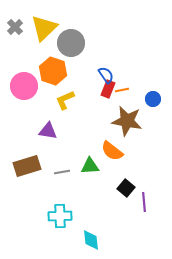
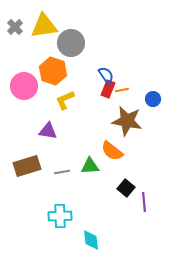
yellow triangle: moved 2 px up; rotated 36 degrees clockwise
